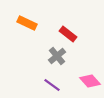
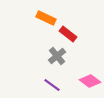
orange rectangle: moved 19 px right, 5 px up
pink diamond: rotated 10 degrees counterclockwise
